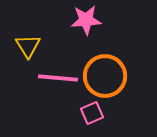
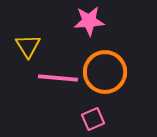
pink star: moved 3 px right, 1 px down
orange circle: moved 4 px up
pink square: moved 1 px right, 6 px down
